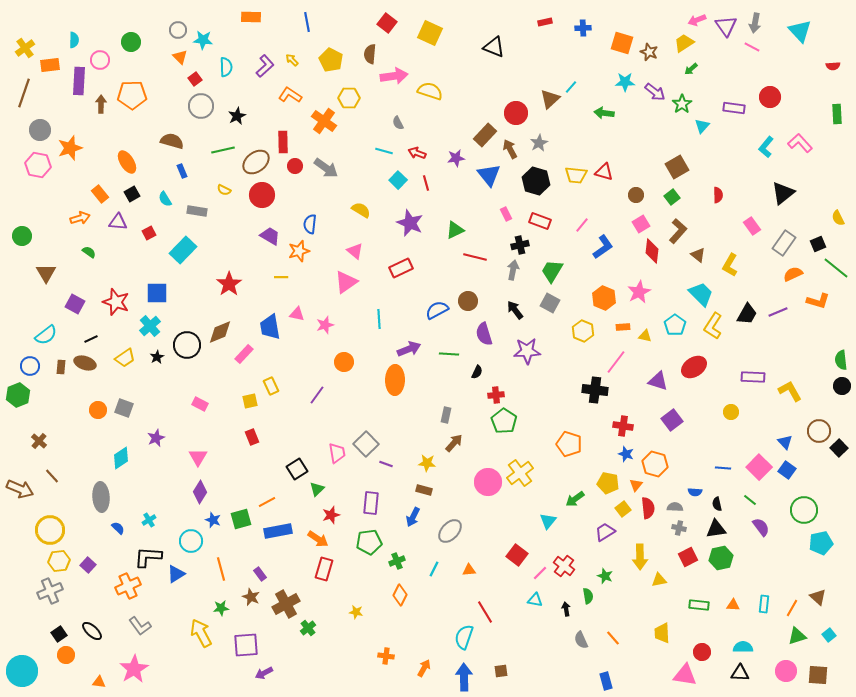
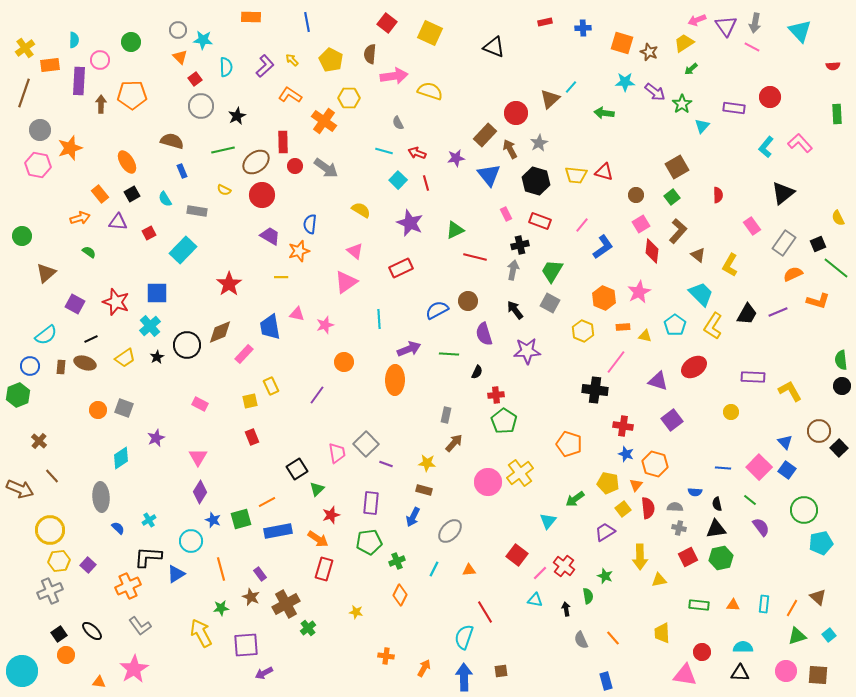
brown triangle at (46, 273): rotated 20 degrees clockwise
